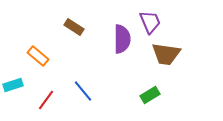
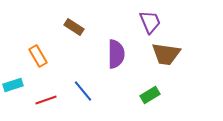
purple semicircle: moved 6 px left, 15 px down
orange rectangle: rotated 20 degrees clockwise
red line: rotated 35 degrees clockwise
